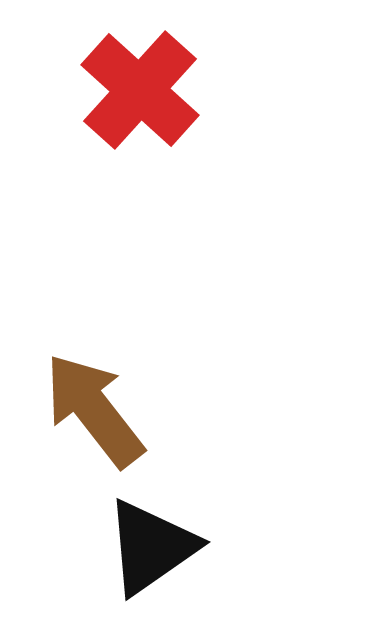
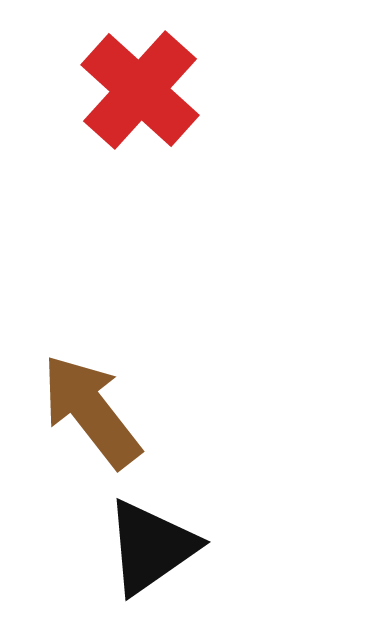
brown arrow: moved 3 px left, 1 px down
